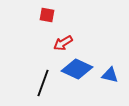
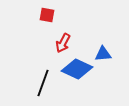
red arrow: rotated 30 degrees counterclockwise
blue triangle: moved 7 px left, 21 px up; rotated 18 degrees counterclockwise
